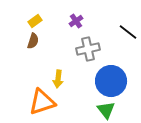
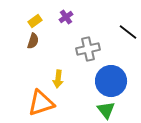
purple cross: moved 10 px left, 4 px up
orange triangle: moved 1 px left, 1 px down
